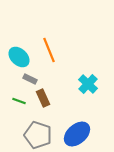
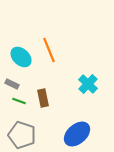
cyan ellipse: moved 2 px right
gray rectangle: moved 18 px left, 5 px down
brown rectangle: rotated 12 degrees clockwise
gray pentagon: moved 16 px left
